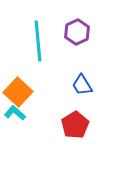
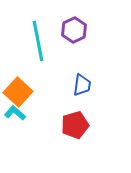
purple hexagon: moved 3 px left, 2 px up
cyan line: rotated 6 degrees counterclockwise
blue trapezoid: rotated 140 degrees counterclockwise
red pentagon: rotated 16 degrees clockwise
